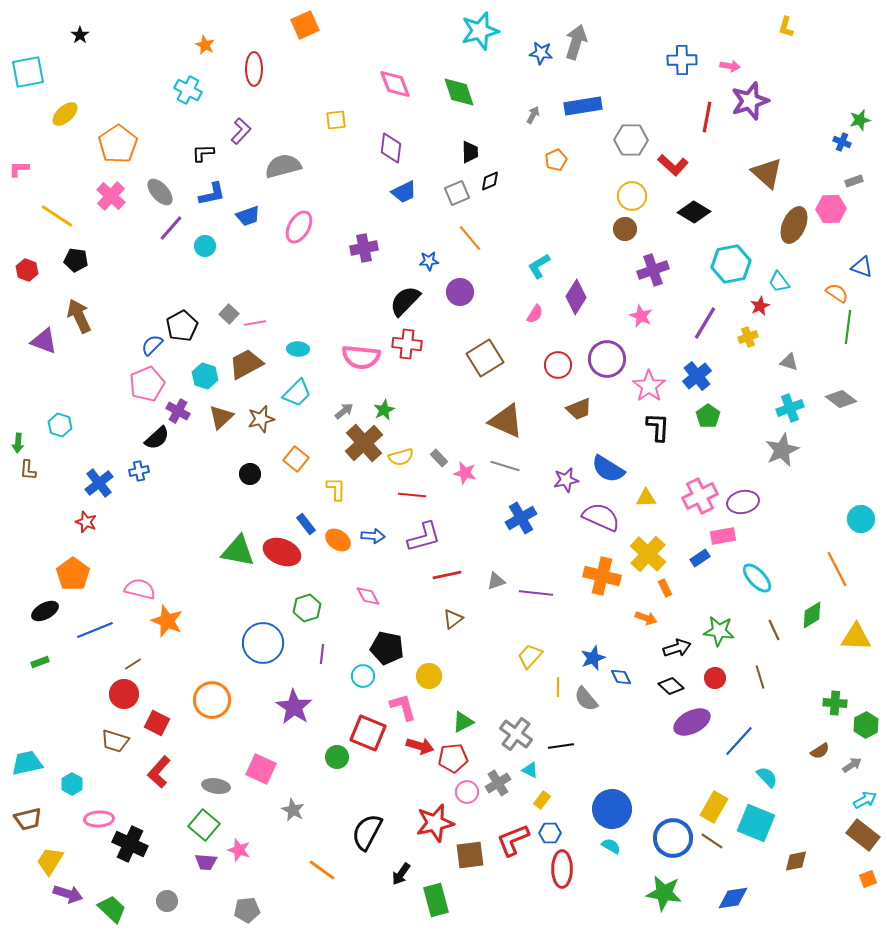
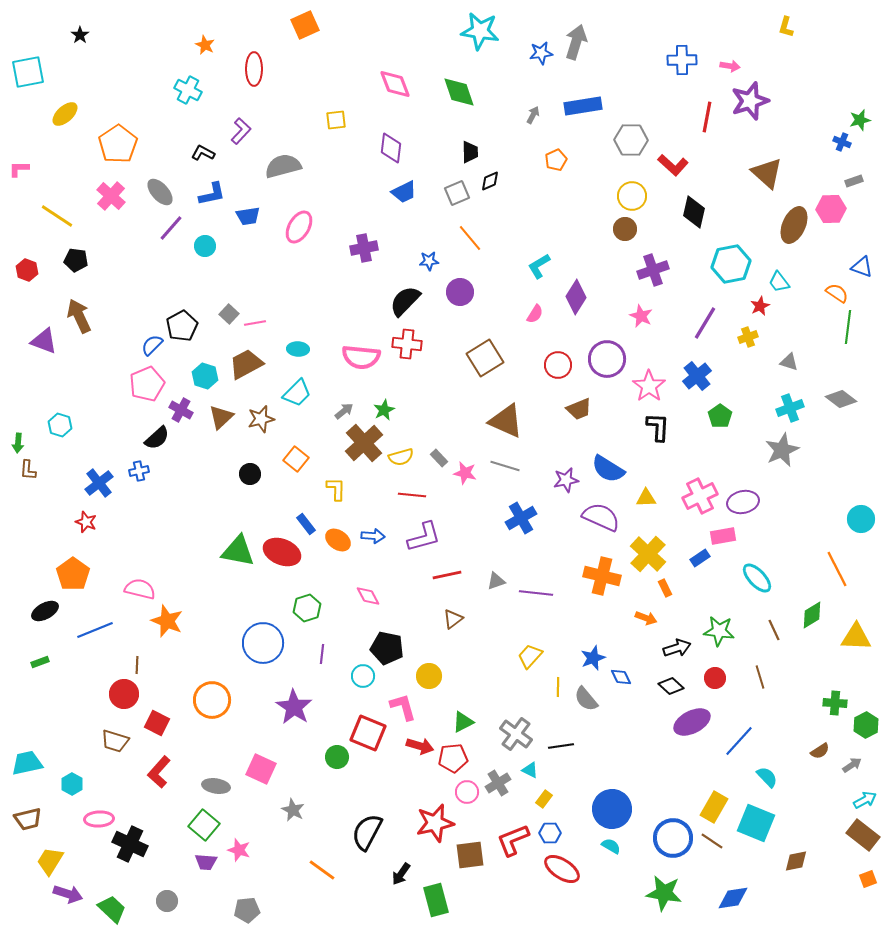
cyan star at (480, 31): rotated 24 degrees clockwise
blue star at (541, 53): rotated 15 degrees counterclockwise
black L-shape at (203, 153): rotated 30 degrees clockwise
black diamond at (694, 212): rotated 72 degrees clockwise
blue trapezoid at (248, 216): rotated 10 degrees clockwise
purple cross at (178, 411): moved 3 px right, 1 px up
green pentagon at (708, 416): moved 12 px right
brown line at (133, 664): moved 4 px right, 1 px down; rotated 54 degrees counterclockwise
yellow rectangle at (542, 800): moved 2 px right, 1 px up
red ellipse at (562, 869): rotated 57 degrees counterclockwise
